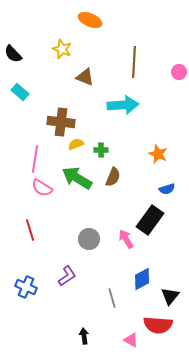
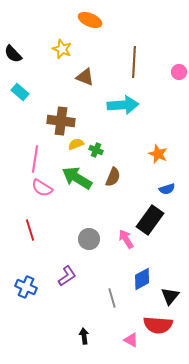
brown cross: moved 1 px up
green cross: moved 5 px left; rotated 24 degrees clockwise
